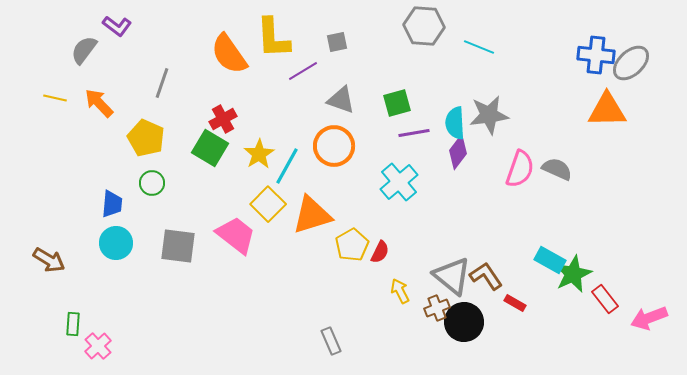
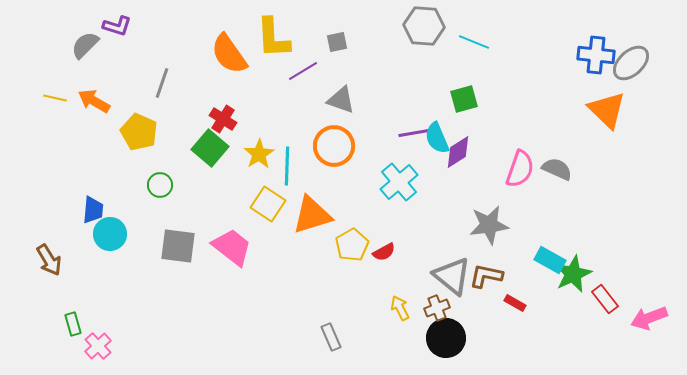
purple L-shape at (117, 26): rotated 20 degrees counterclockwise
cyan line at (479, 47): moved 5 px left, 5 px up
gray semicircle at (84, 50): moved 1 px right, 5 px up; rotated 8 degrees clockwise
orange arrow at (99, 103): moved 5 px left, 2 px up; rotated 16 degrees counterclockwise
green square at (397, 103): moved 67 px right, 4 px up
orange triangle at (607, 110): rotated 45 degrees clockwise
gray star at (489, 115): moved 110 px down
red cross at (223, 119): rotated 28 degrees counterclockwise
cyan semicircle at (455, 123): moved 18 px left, 15 px down; rotated 20 degrees counterclockwise
yellow pentagon at (146, 138): moved 7 px left, 6 px up
green square at (210, 148): rotated 9 degrees clockwise
purple diamond at (458, 152): rotated 20 degrees clockwise
cyan line at (287, 166): rotated 27 degrees counterclockwise
green circle at (152, 183): moved 8 px right, 2 px down
blue trapezoid at (112, 204): moved 19 px left, 6 px down
yellow square at (268, 204): rotated 12 degrees counterclockwise
pink trapezoid at (236, 235): moved 4 px left, 12 px down
cyan circle at (116, 243): moved 6 px left, 9 px up
red semicircle at (380, 252): moved 4 px right; rotated 35 degrees clockwise
brown arrow at (49, 260): rotated 28 degrees clockwise
brown L-shape at (486, 276): rotated 44 degrees counterclockwise
yellow arrow at (400, 291): moved 17 px down
black circle at (464, 322): moved 18 px left, 16 px down
green rectangle at (73, 324): rotated 20 degrees counterclockwise
gray rectangle at (331, 341): moved 4 px up
